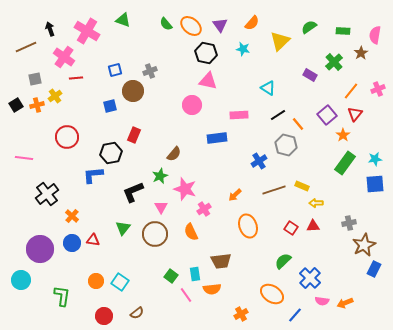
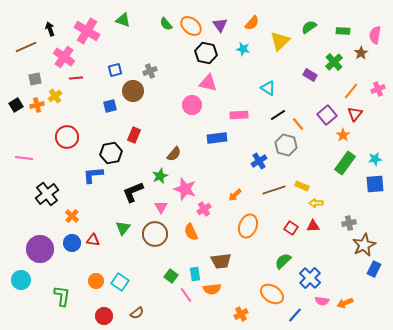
pink triangle at (208, 81): moved 2 px down
orange ellipse at (248, 226): rotated 40 degrees clockwise
